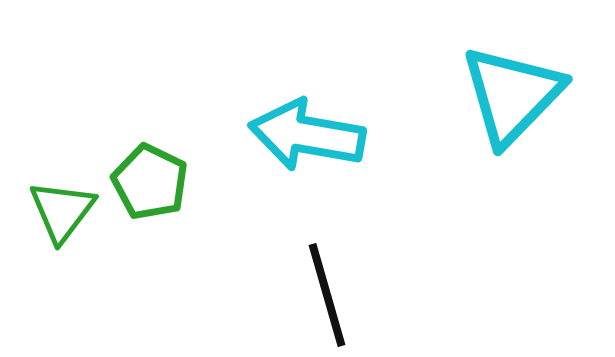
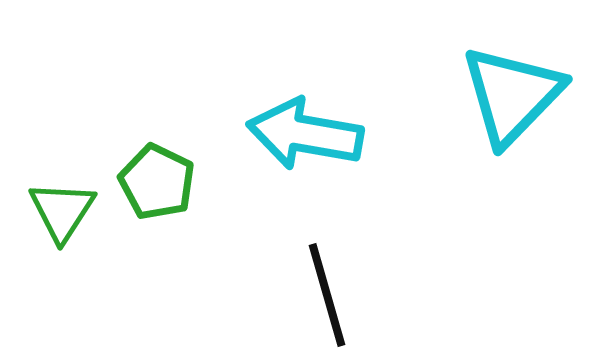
cyan arrow: moved 2 px left, 1 px up
green pentagon: moved 7 px right
green triangle: rotated 4 degrees counterclockwise
